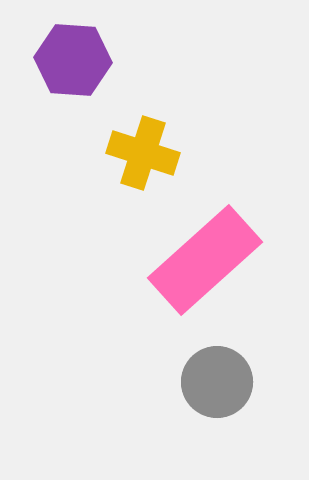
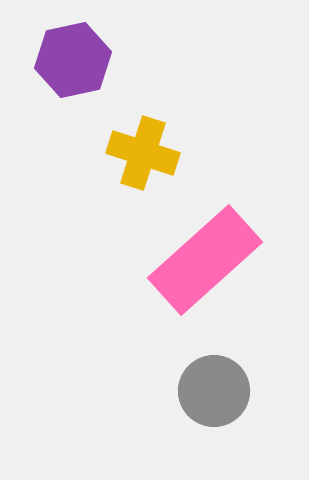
purple hexagon: rotated 16 degrees counterclockwise
gray circle: moved 3 px left, 9 px down
